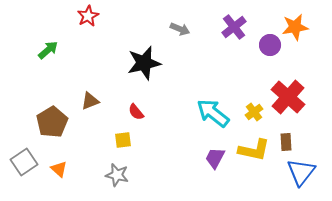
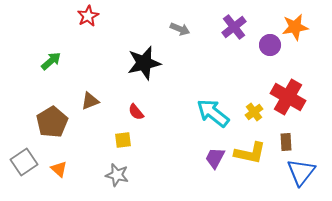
green arrow: moved 3 px right, 11 px down
red cross: rotated 12 degrees counterclockwise
yellow L-shape: moved 4 px left, 3 px down
